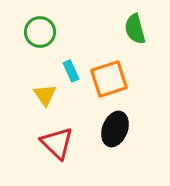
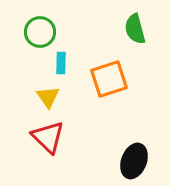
cyan rectangle: moved 10 px left, 8 px up; rotated 25 degrees clockwise
yellow triangle: moved 3 px right, 2 px down
black ellipse: moved 19 px right, 32 px down
red triangle: moved 9 px left, 6 px up
